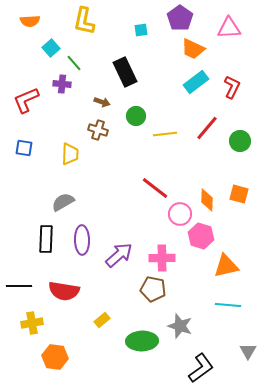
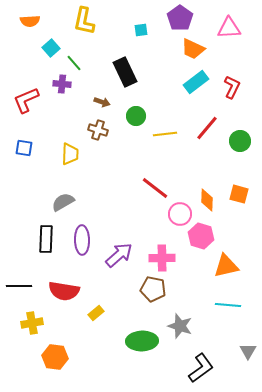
yellow rectangle at (102, 320): moved 6 px left, 7 px up
